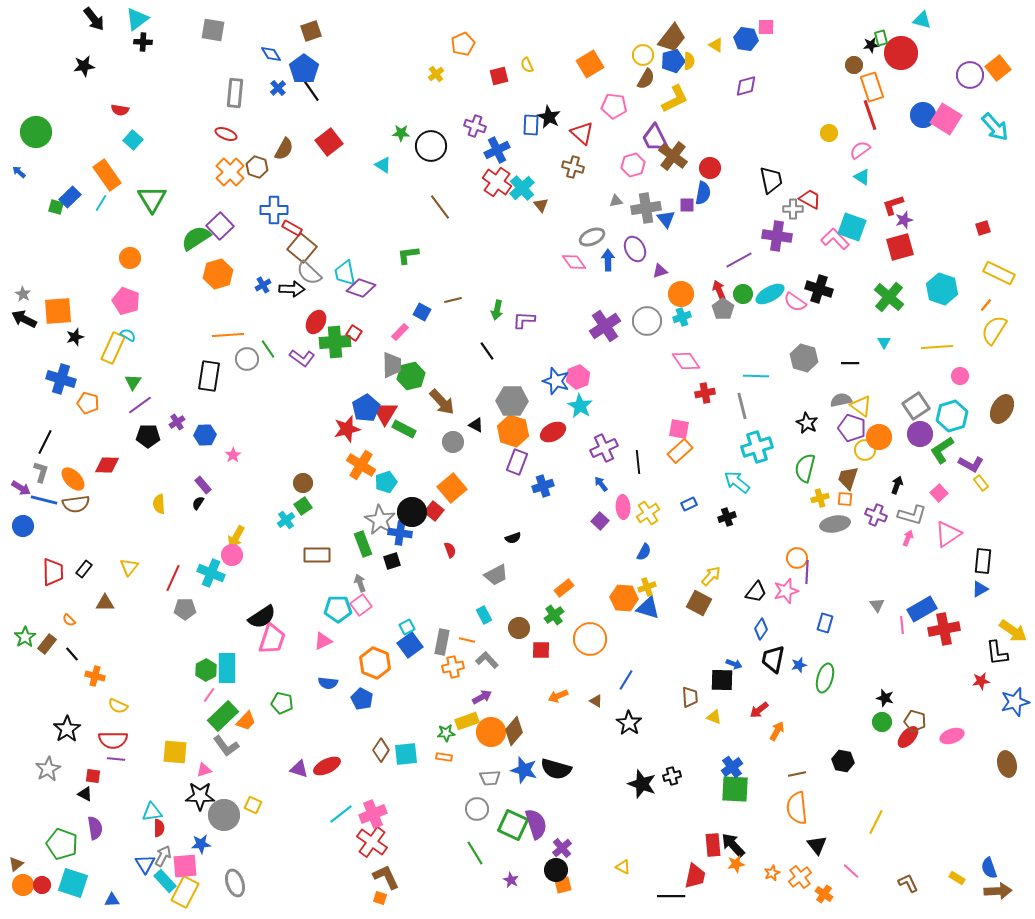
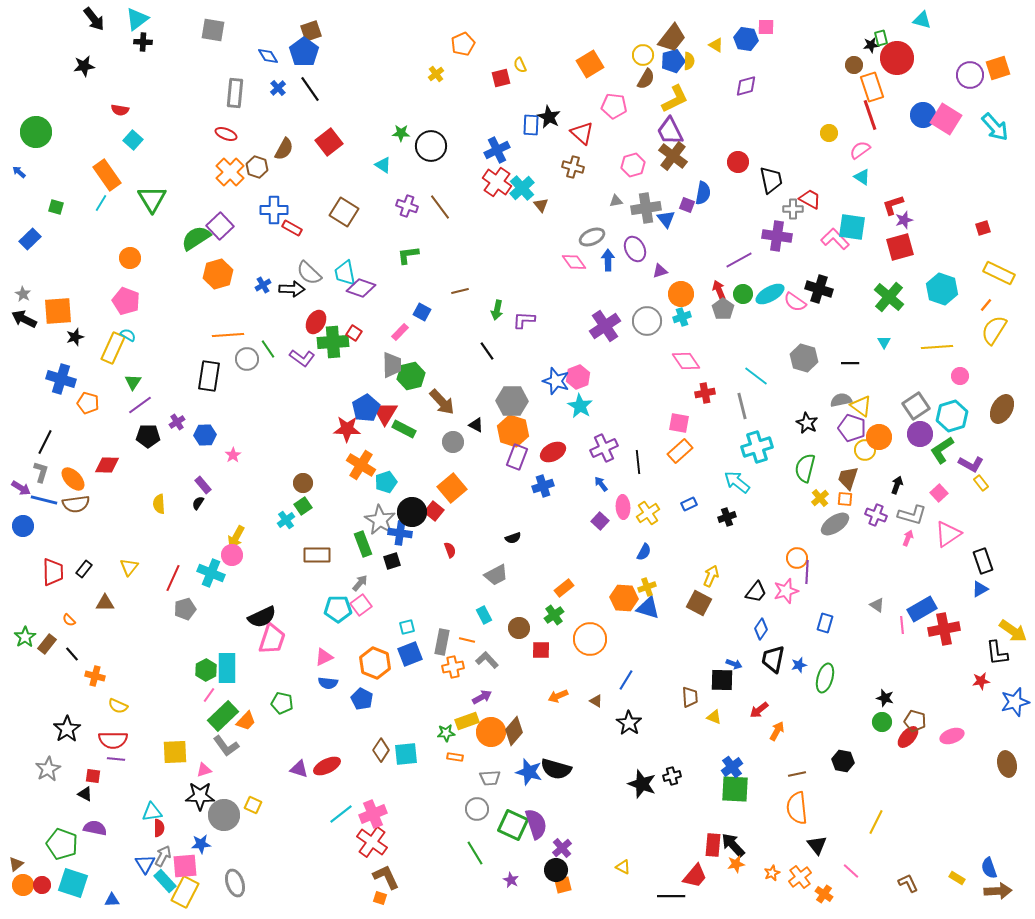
red circle at (901, 53): moved 4 px left, 5 px down
blue diamond at (271, 54): moved 3 px left, 2 px down
yellow semicircle at (527, 65): moved 7 px left
orange square at (998, 68): rotated 20 degrees clockwise
blue pentagon at (304, 69): moved 17 px up
red square at (499, 76): moved 2 px right, 2 px down
purple cross at (475, 126): moved 68 px left, 80 px down
purple trapezoid at (655, 138): moved 15 px right, 7 px up
red circle at (710, 168): moved 28 px right, 6 px up
blue rectangle at (70, 197): moved 40 px left, 42 px down
purple square at (687, 205): rotated 21 degrees clockwise
cyan square at (852, 227): rotated 12 degrees counterclockwise
brown square at (302, 248): moved 42 px right, 36 px up; rotated 8 degrees counterclockwise
brown line at (453, 300): moved 7 px right, 9 px up
green cross at (335, 342): moved 2 px left
cyan line at (756, 376): rotated 35 degrees clockwise
red star at (347, 429): rotated 16 degrees clockwise
pink square at (679, 429): moved 6 px up
red ellipse at (553, 432): moved 20 px down
purple rectangle at (517, 462): moved 5 px up
yellow cross at (820, 498): rotated 24 degrees counterclockwise
gray ellipse at (835, 524): rotated 24 degrees counterclockwise
black rectangle at (983, 561): rotated 25 degrees counterclockwise
yellow arrow at (711, 576): rotated 20 degrees counterclockwise
gray arrow at (360, 583): rotated 60 degrees clockwise
gray triangle at (877, 605): rotated 21 degrees counterclockwise
gray pentagon at (185, 609): rotated 15 degrees counterclockwise
black semicircle at (262, 617): rotated 8 degrees clockwise
cyan square at (407, 627): rotated 14 degrees clockwise
pink triangle at (323, 641): moved 1 px right, 16 px down
blue square at (410, 645): moved 9 px down; rotated 15 degrees clockwise
yellow square at (175, 752): rotated 8 degrees counterclockwise
orange rectangle at (444, 757): moved 11 px right
blue star at (524, 770): moved 5 px right, 2 px down
purple semicircle at (95, 828): rotated 70 degrees counterclockwise
red rectangle at (713, 845): rotated 10 degrees clockwise
red trapezoid at (695, 876): rotated 28 degrees clockwise
